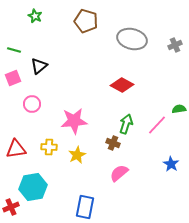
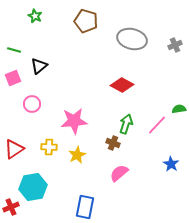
red triangle: moved 2 px left; rotated 25 degrees counterclockwise
